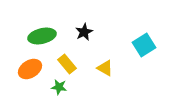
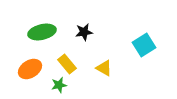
black star: rotated 18 degrees clockwise
green ellipse: moved 4 px up
yellow triangle: moved 1 px left
green star: moved 2 px up; rotated 21 degrees counterclockwise
